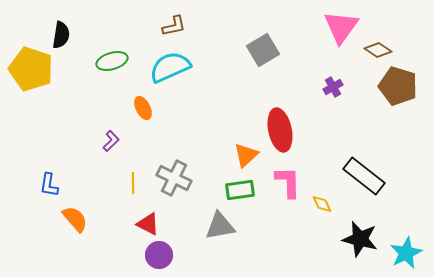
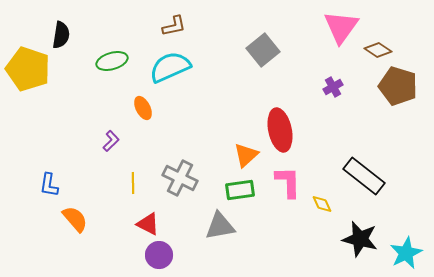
gray square: rotated 8 degrees counterclockwise
yellow pentagon: moved 3 px left
gray cross: moved 6 px right
